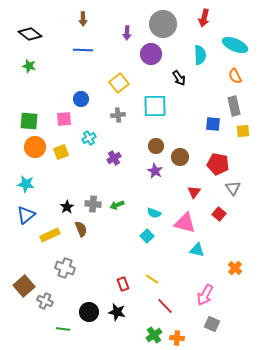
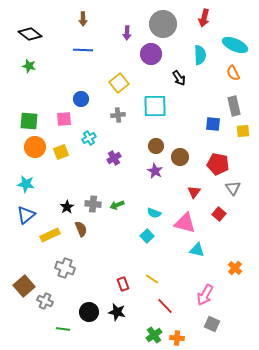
orange semicircle at (235, 76): moved 2 px left, 3 px up
